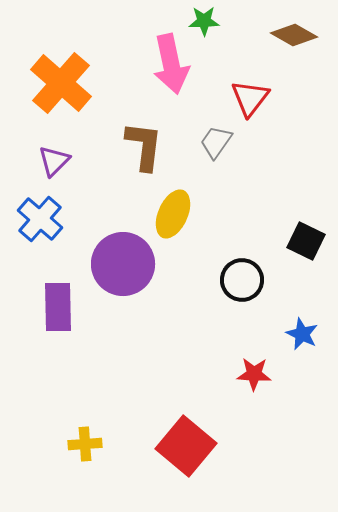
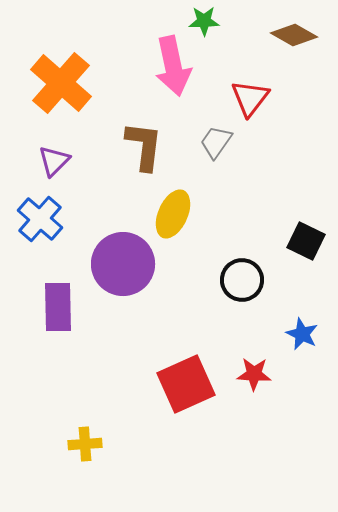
pink arrow: moved 2 px right, 2 px down
red square: moved 62 px up; rotated 26 degrees clockwise
